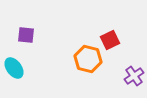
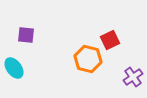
purple cross: moved 1 px left, 1 px down
